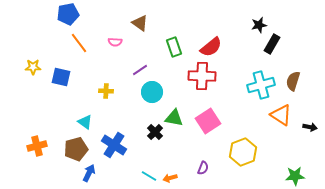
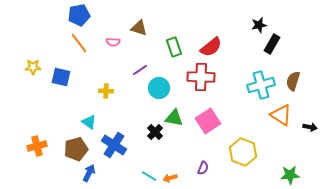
blue pentagon: moved 11 px right, 1 px down
brown triangle: moved 1 px left, 5 px down; rotated 18 degrees counterclockwise
pink semicircle: moved 2 px left
red cross: moved 1 px left, 1 px down
cyan circle: moved 7 px right, 4 px up
cyan triangle: moved 4 px right
yellow hexagon: rotated 20 degrees counterclockwise
green star: moved 5 px left, 1 px up
